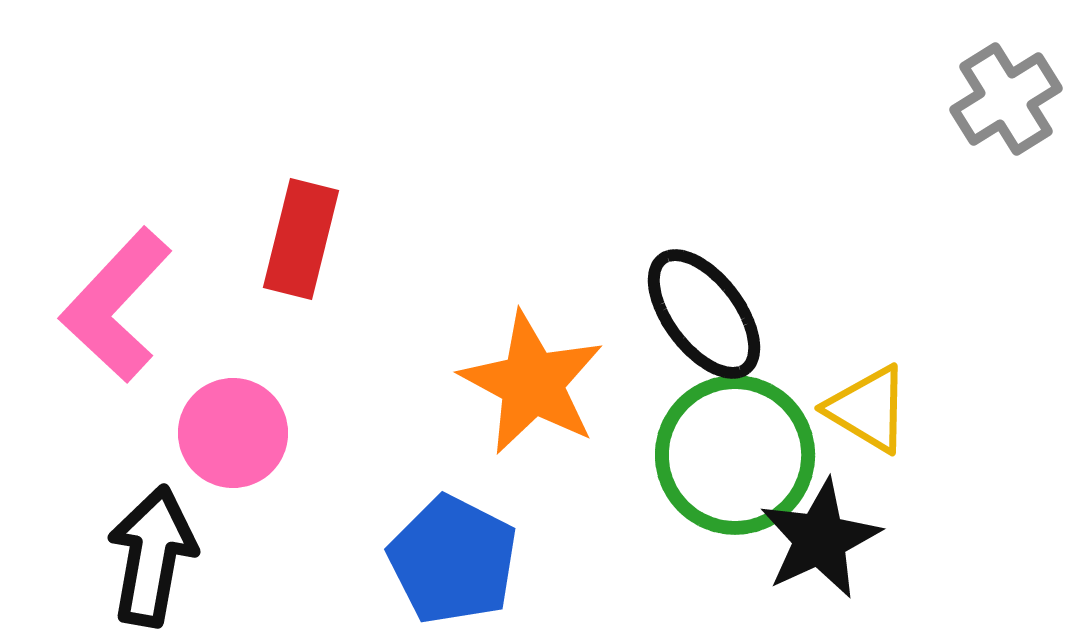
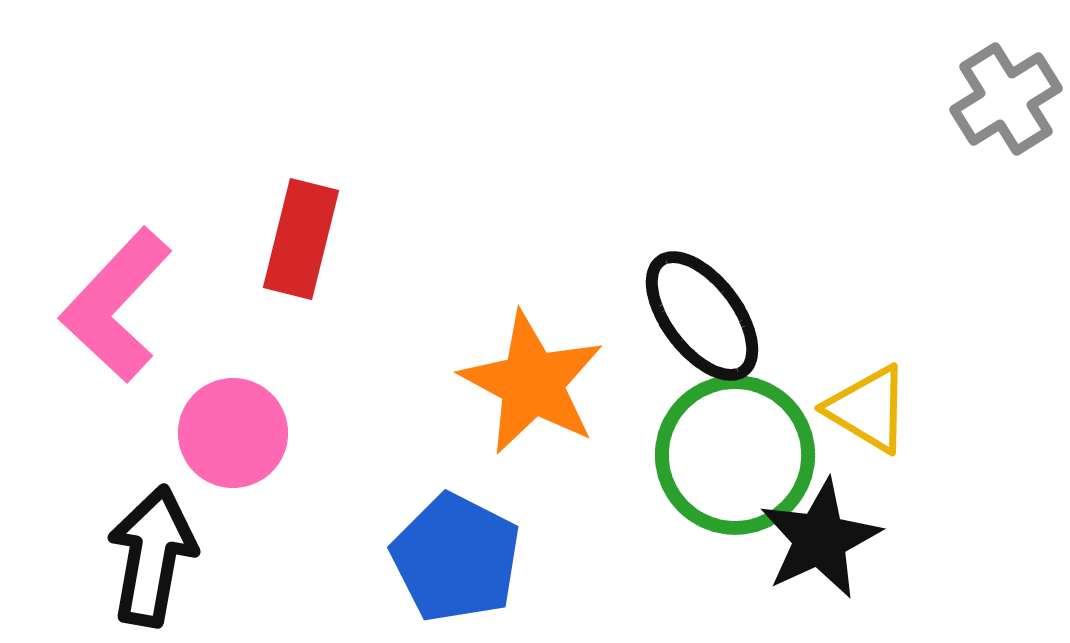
black ellipse: moved 2 px left, 2 px down
blue pentagon: moved 3 px right, 2 px up
